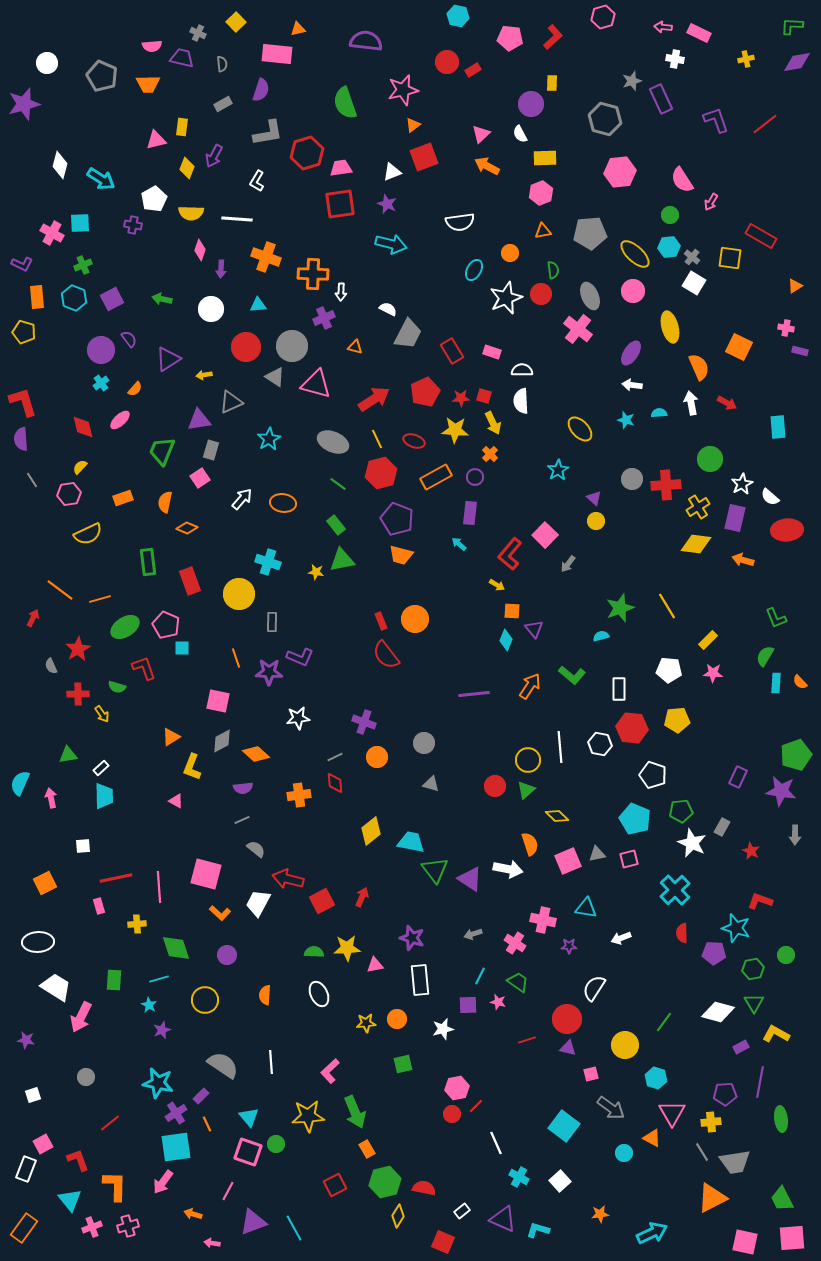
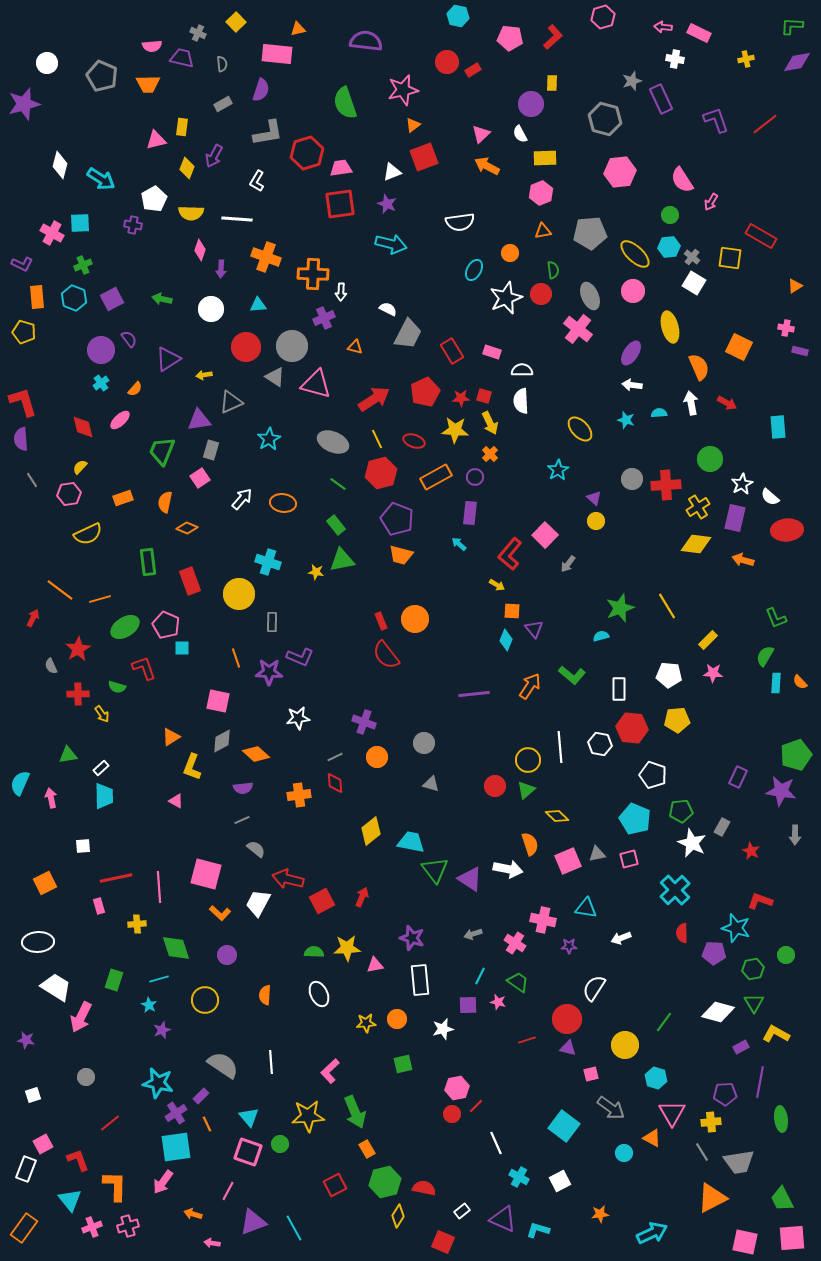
yellow arrow at (493, 423): moved 3 px left
white pentagon at (669, 670): moved 5 px down
green rectangle at (114, 980): rotated 15 degrees clockwise
green circle at (276, 1144): moved 4 px right
gray trapezoid at (735, 1162): moved 4 px right
white square at (560, 1181): rotated 15 degrees clockwise
